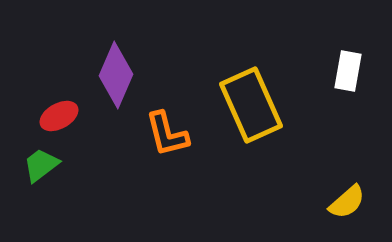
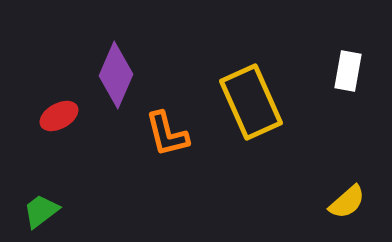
yellow rectangle: moved 3 px up
green trapezoid: moved 46 px down
